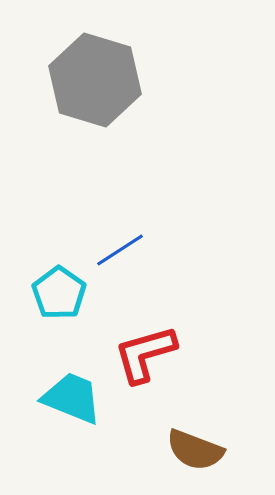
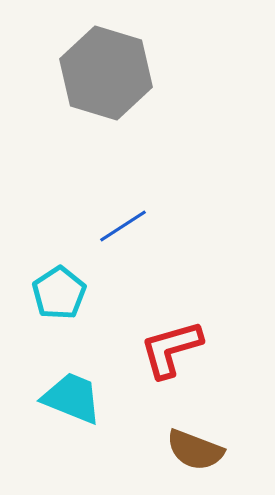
gray hexagon: moved 11 px right, 7 px up
blue line: moved 3 px right, 24 px up
cyan pentagon: rotated 4 degrees clockwise
red L-shape: moved 26 px right, 5 px up
